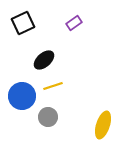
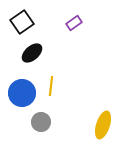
black square: moved 1 px left, 1 px up; rotated 10 degrees counterclockwise
black ellipse: moved 12 px left, 7 px up
yellow line: moved 2 px left; rotated 66 degrees counterclockwise
blue circle: moved 3 px up
gray circle: moved 7 px left, 5 px down
